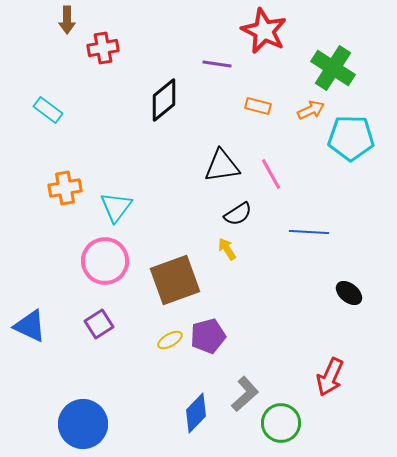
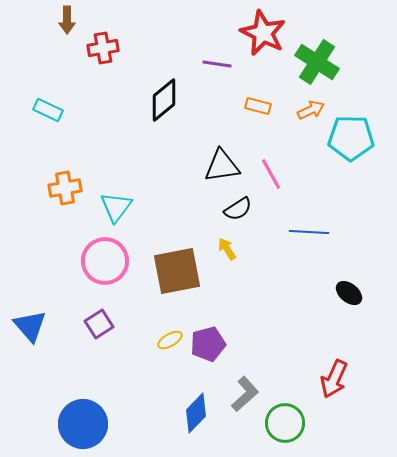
red star: moved 1 px left, 2 px down
green cross: moved 16 px left, 6 px up
cyan rectangle: rotated 12 degrees counterclockwise
black semicircle: moved 5 px up
brown square: moved 2 px right, 9 px up; rotated 9 degrees clockwise
blue triangle: rotated 24 degrees clockwise
purple pentagon: moved 8 px down
red arrow: moved 4 px right, 2 px down
green circle: moved 4 px right
